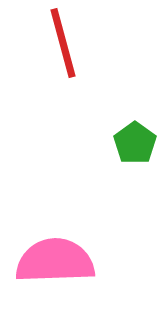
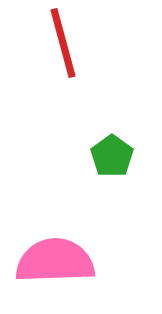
green pentagon: moved 23 px left, 13 px down
